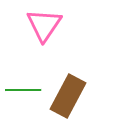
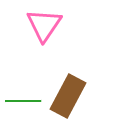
green line: moved 11 px down
